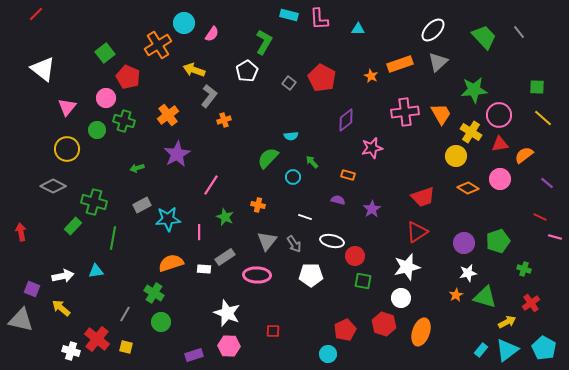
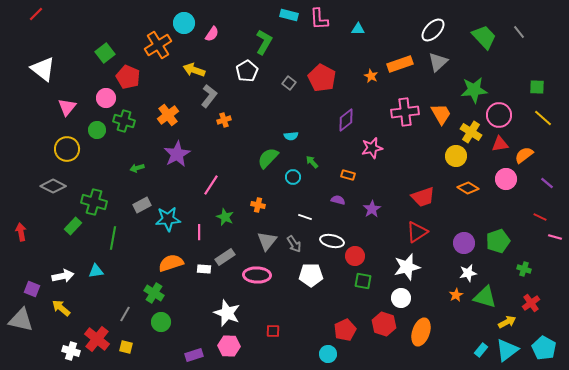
pink circle at (500, 179): moved 6 px right
